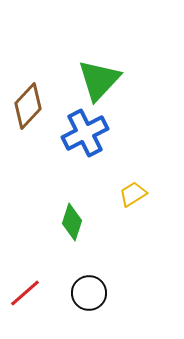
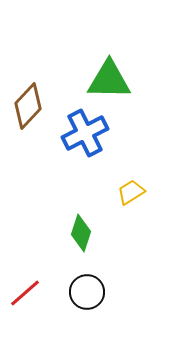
green triangle: moved 10 px right; rotated 48 degrees clockwise
yellow trapezoid: moved 2 px left, 2 px up
green diamond: moved 9 px right, 11 px down
black circle: moved 2 px left, 1 px up
